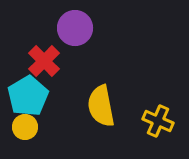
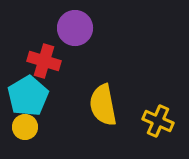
red cross: rotated 28 degrees counterclockwise
yellow semicircle: moved 2 px right, 1 px up
